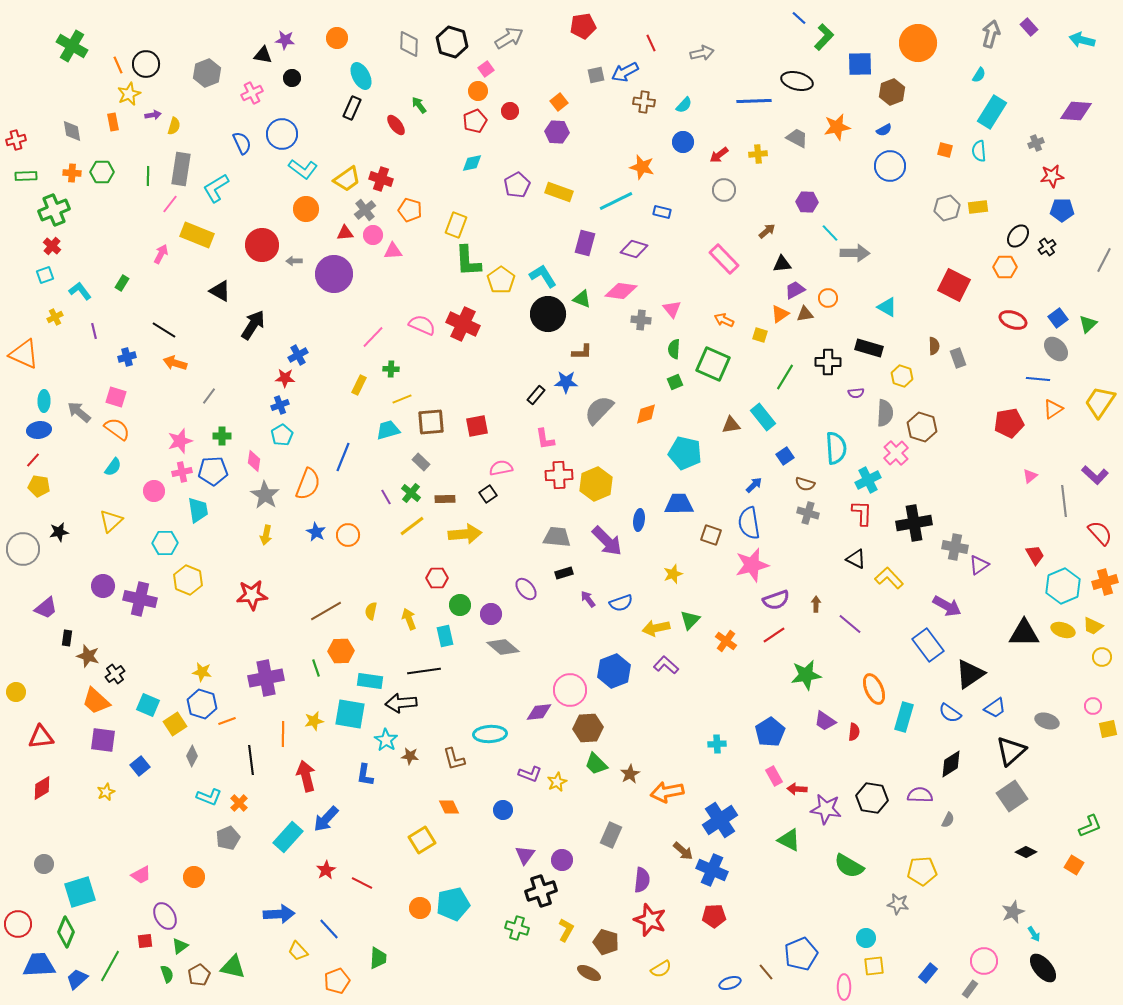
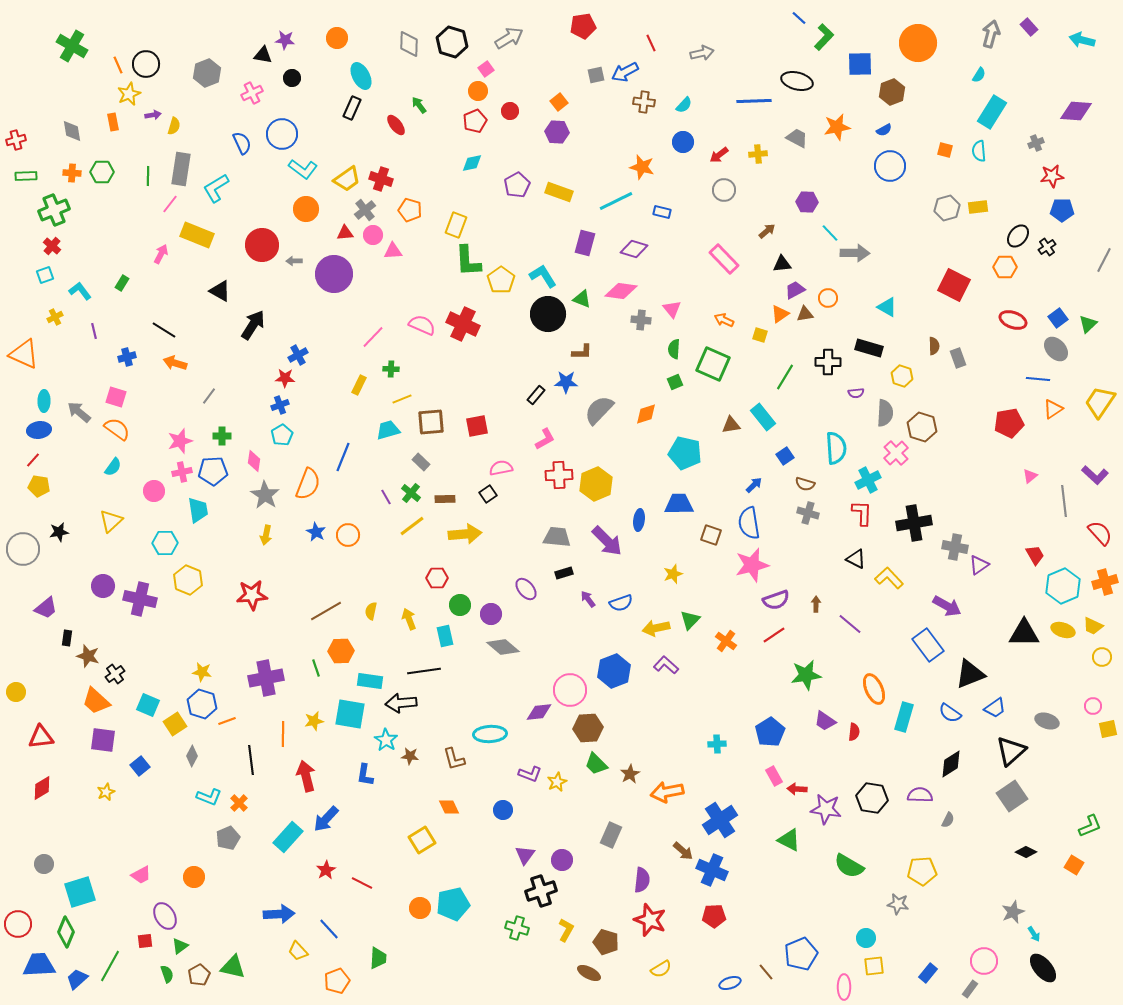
pink L-shape at (545, 439): rotated 110 degrees counterclockwise
black triangle at (970, 674): rotated 12 degrees clockwise
